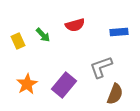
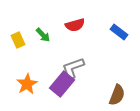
blue rectangle: rotated 42 degrees clockwise
yellow rectangle: moved 1 px up
gray L-shape: moved 28 px left, 1 px down
purple rectangle: moved 2 px left, 1 px up
brown semicircle: moved 2 px right, 1 px down
